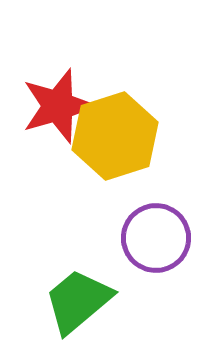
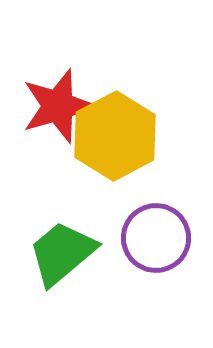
yellow hexagon: rotated 10 degrees counterclockwise
green trapezoid: moved 16 px left, 48 px up
